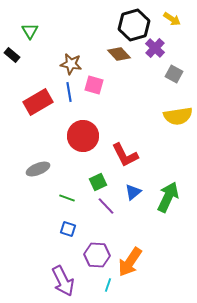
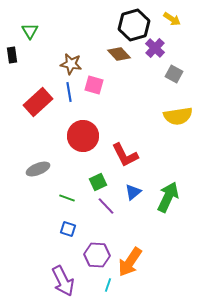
black rectangle: rotated 42 degrees clockwise
red rectangle: rotated 12 degrees counterclockwise
